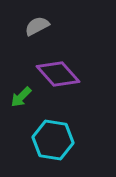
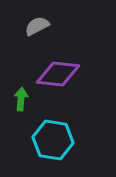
purple diamond: rotated 42 degrees counterclockwise
green arrow: moved 2 px down; rotated 140 degrees clockwise
